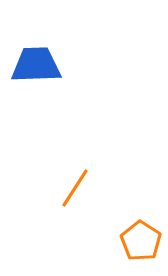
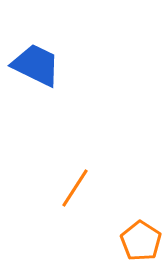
blue trapezoid: rotated 28 degrees clockwise
